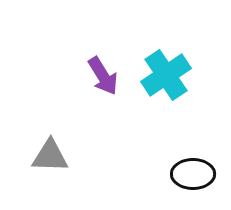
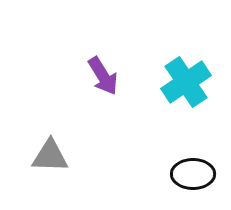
cyan cross: moved 20 px right, 7 px down
